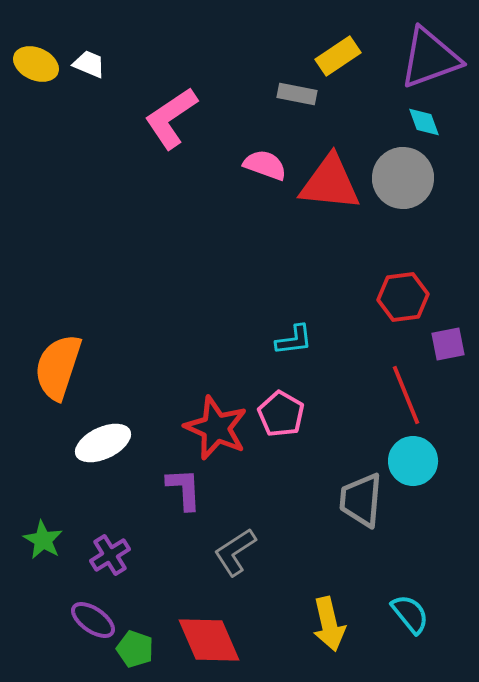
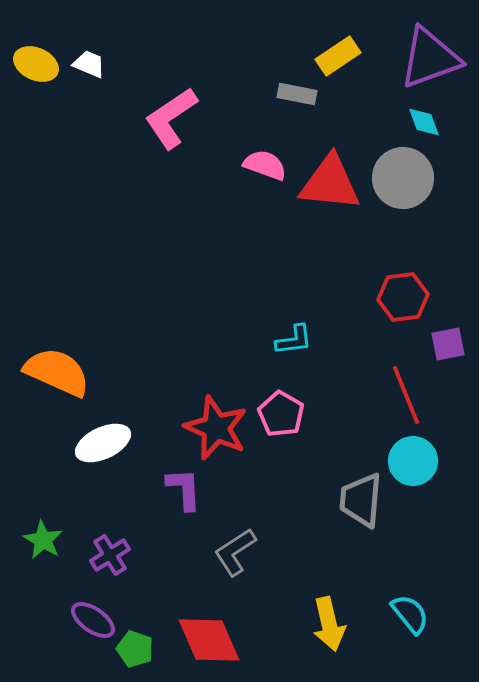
orange semicircle: moved 1 px left, 5 px down; rotated 96 degrees clockwise
